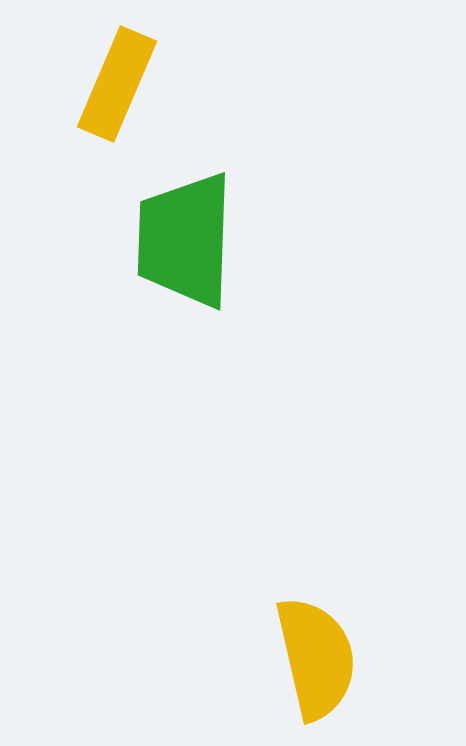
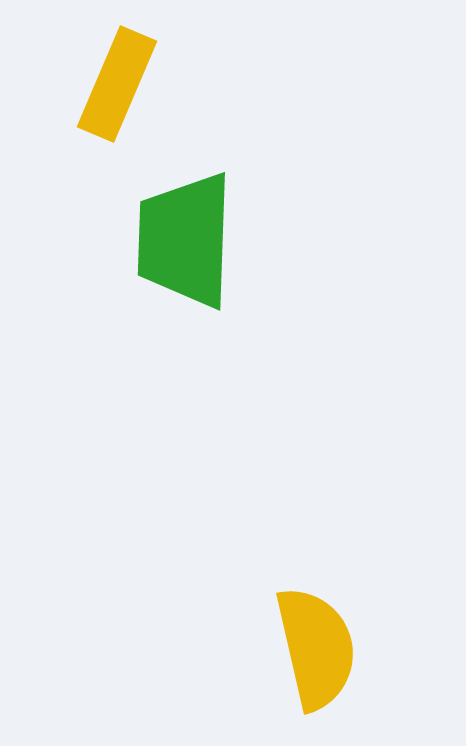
yellow semicircle: moved 10 px up
